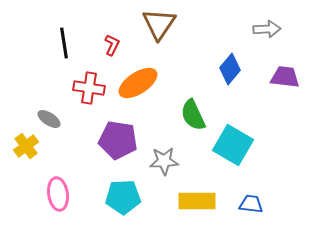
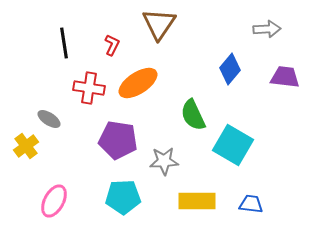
pink ellipse: moved 4 px left, 7 px down; rotated 36 degrees clockwise
